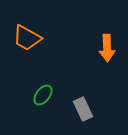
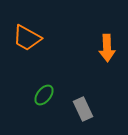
green ellipse: moved 1 px right
